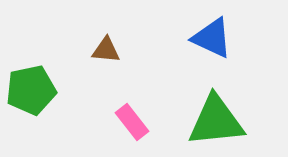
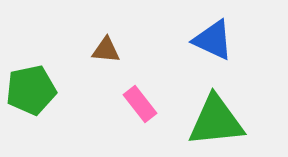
blue triangle: moved 1 px right, 2 px down
pink rectangle: moved 8 px right, 18 px up
